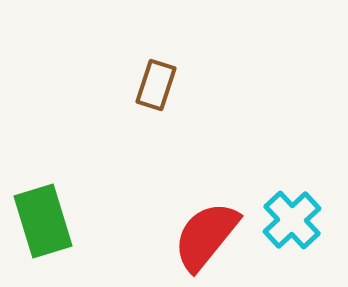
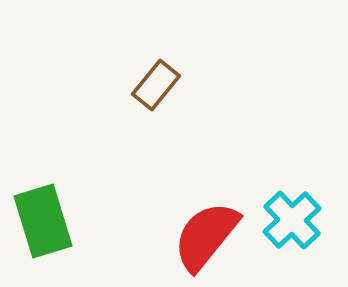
brown rectangle: rotated 21 degrees clockwise
